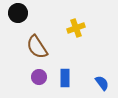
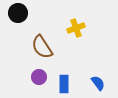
brown semicircle: moved 5 px right
blue rectangle: moved 1 px left, 6 px down
blue semicircle: moved 4 px left
